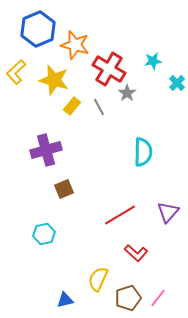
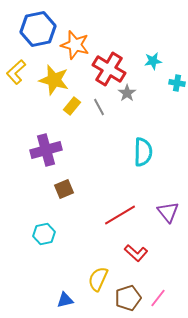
blue hexagon: rotated 12 degrees clockwise
cyan cross: rotated 35 degrees counterclockwise
purple triangle: rotated 20 degrees counterclockwise
